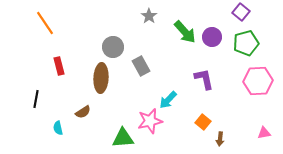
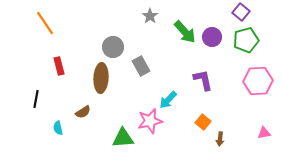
gray star: moved 1 px right
green pentagon: moved 3 px up
purple L-shape: moved 1 px left, 1 px down
